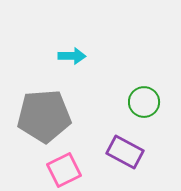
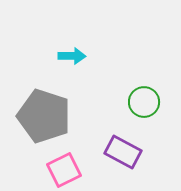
gray pentagon: rotated 22 degrees clockwise
purple rectangle: moved 2 px left
